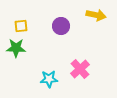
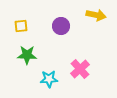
green star: moved 11 px right, 7 px down
